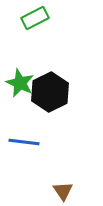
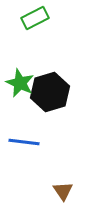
black hexagon: rotated 9 degrees clockwise
